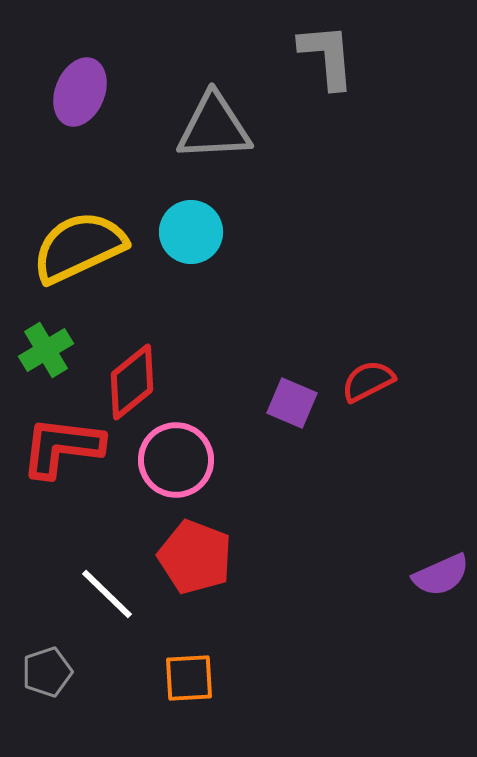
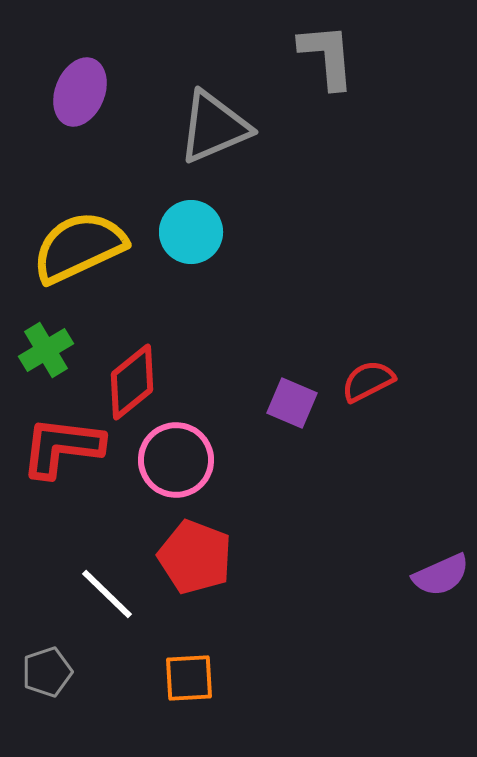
gray triangle: rotated 20 degrees counterclockwise
